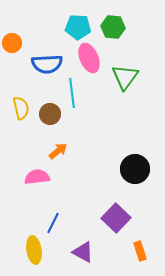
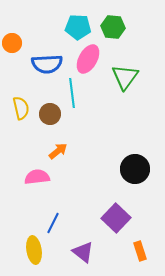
pink ellipse: moved 1 px left, 1 px down; rotated 52 degrees clockwise
purple triangle: rotated 10 degrees clockwise
